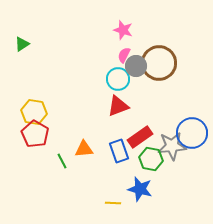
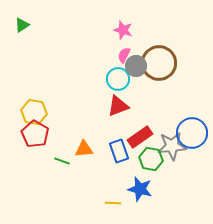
green triangle: moved 19 px up
green line: rotated 42 degrees counterclockwise
